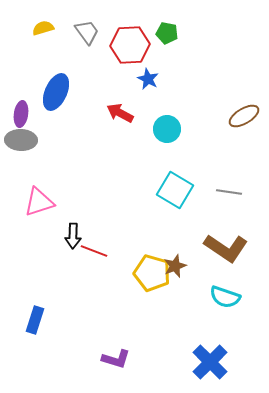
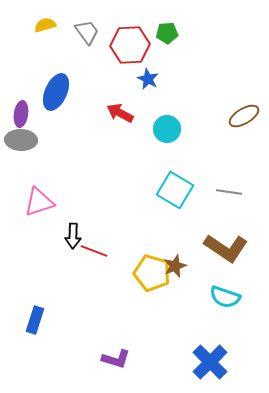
yellow semicircle: moved 2 px right, 3 px up
green pentagon: rotated 15 degrees counterclockwise
